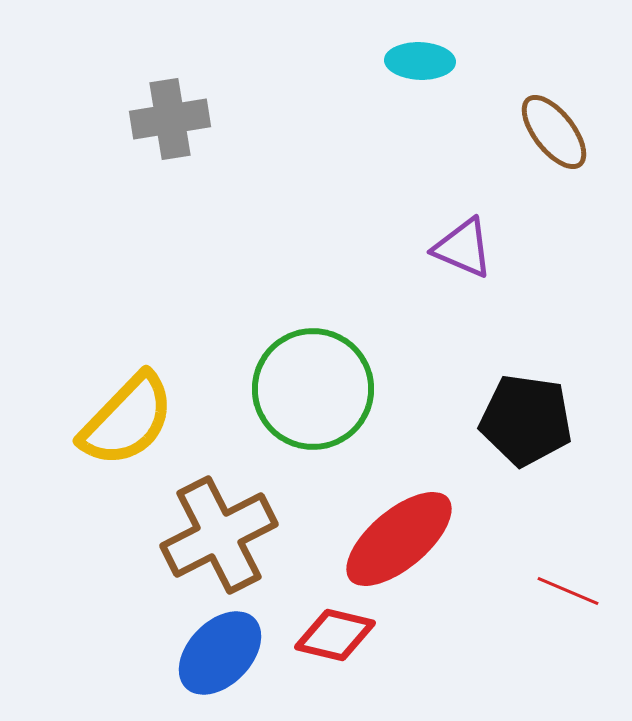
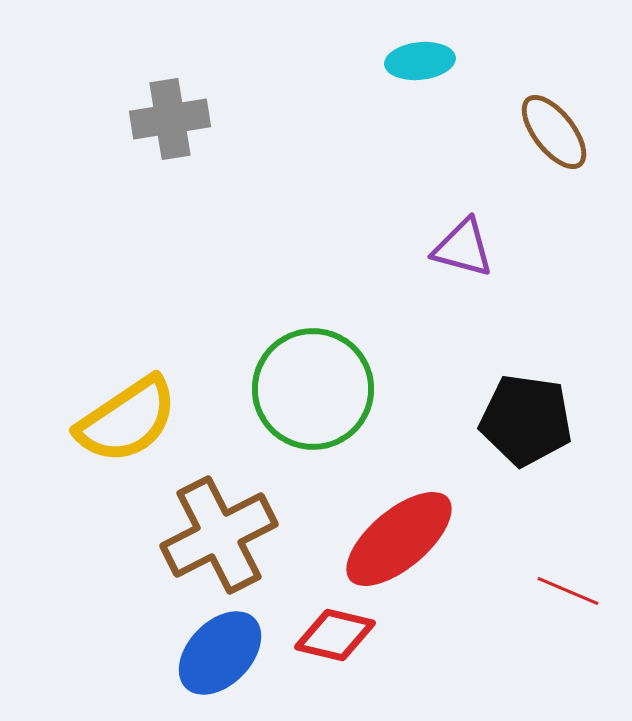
cyan ellipse: rotated 8 degrees counterclockwise
purple triangle: rotated 8 degrees counterclockwise
yellow semicircle: rotated 12 degrees clockwise
